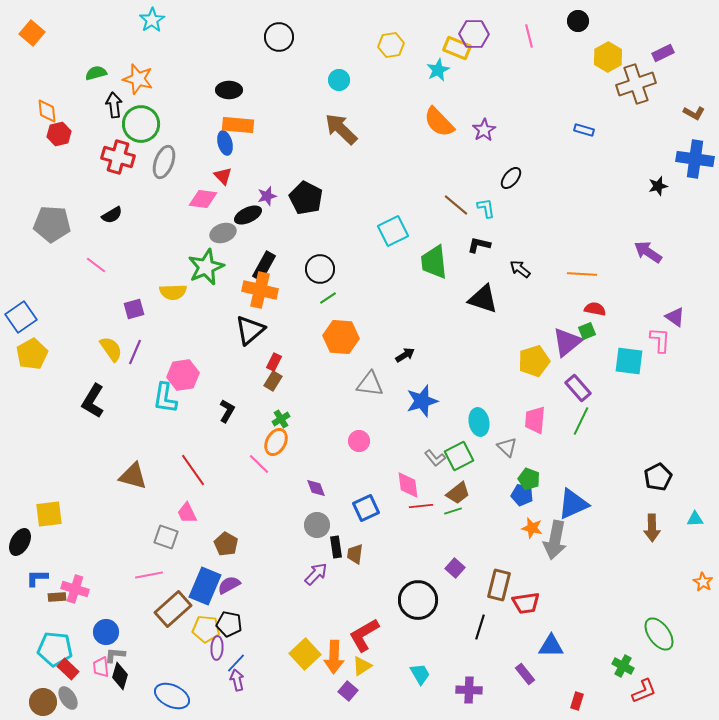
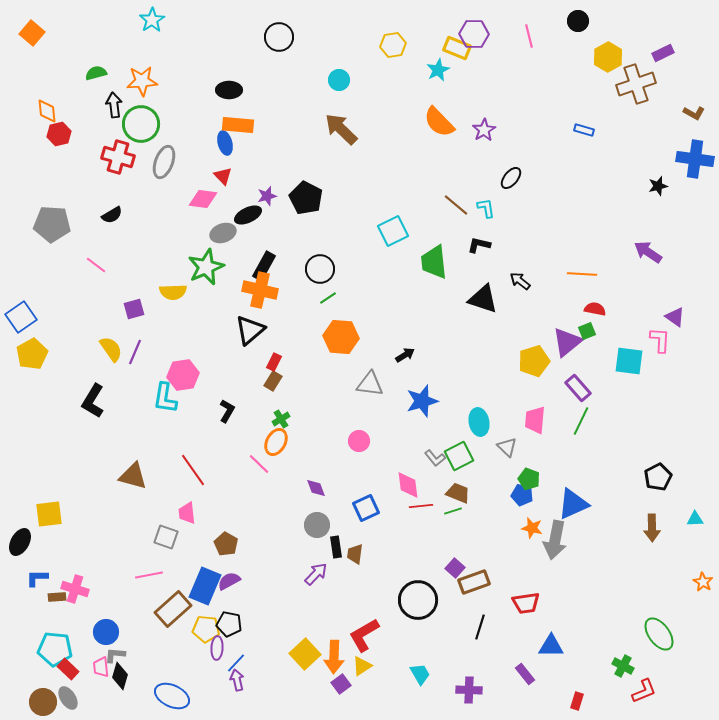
yellow hexagon at (391, 45): moved 2 px right
orange star at (138, 79): moved 4 px right, 2 px down; rotated 20 degrees counterclockwise
black arrow at (520, 269): moved 12 px down
brown trapezoid at (458, 493): rotated 120 degrees counterclockwise
pink trapezoid at (187, 513): rotated 20 degrees clockwise
purple semicircle at (229, 585): moved 4 px up
brown rectangle at (499, 585): moved 25 px left, 3 px up; rotated 56 degrees clockwise
purple square at (348, 691): moved 7 px left, 7 px up; rotated 12 degrees clockwise
